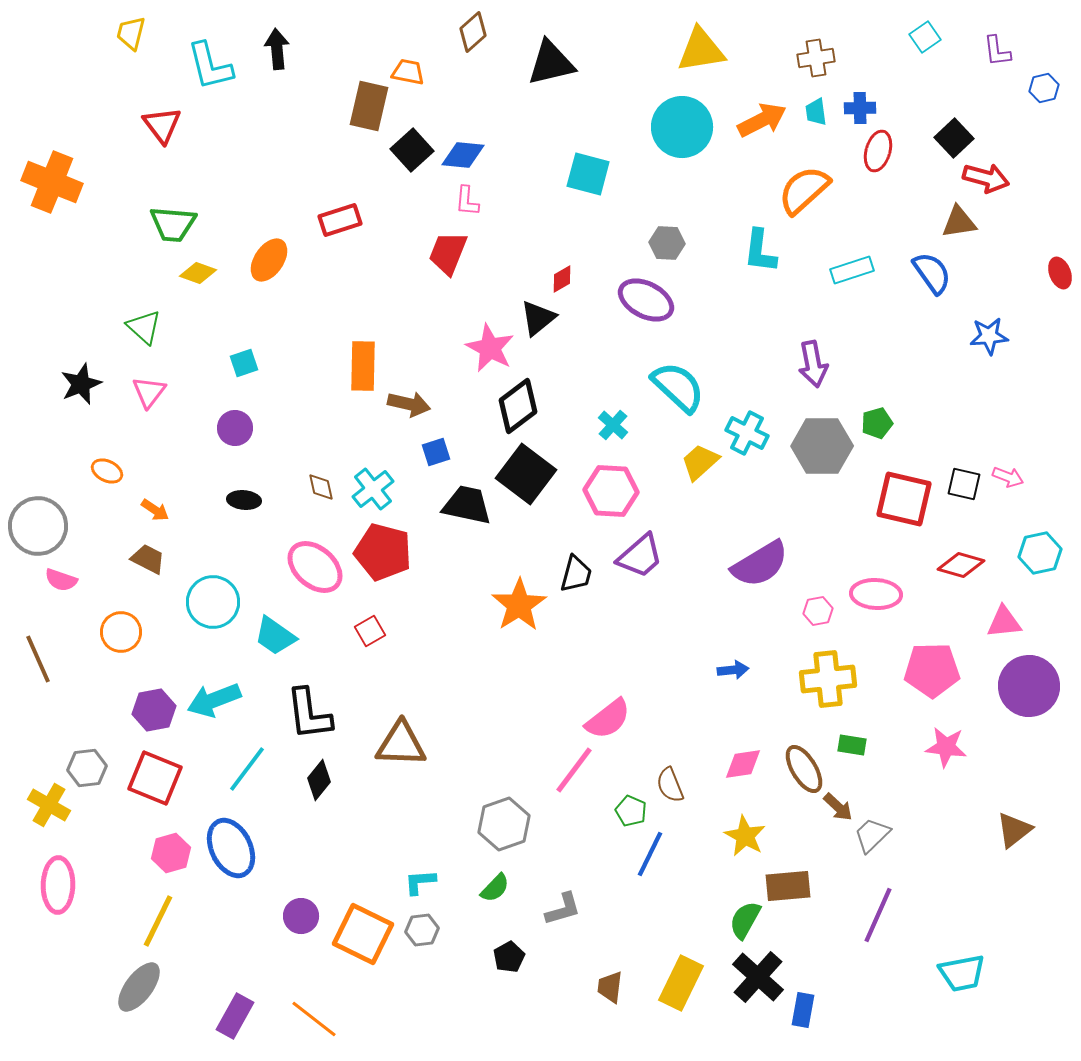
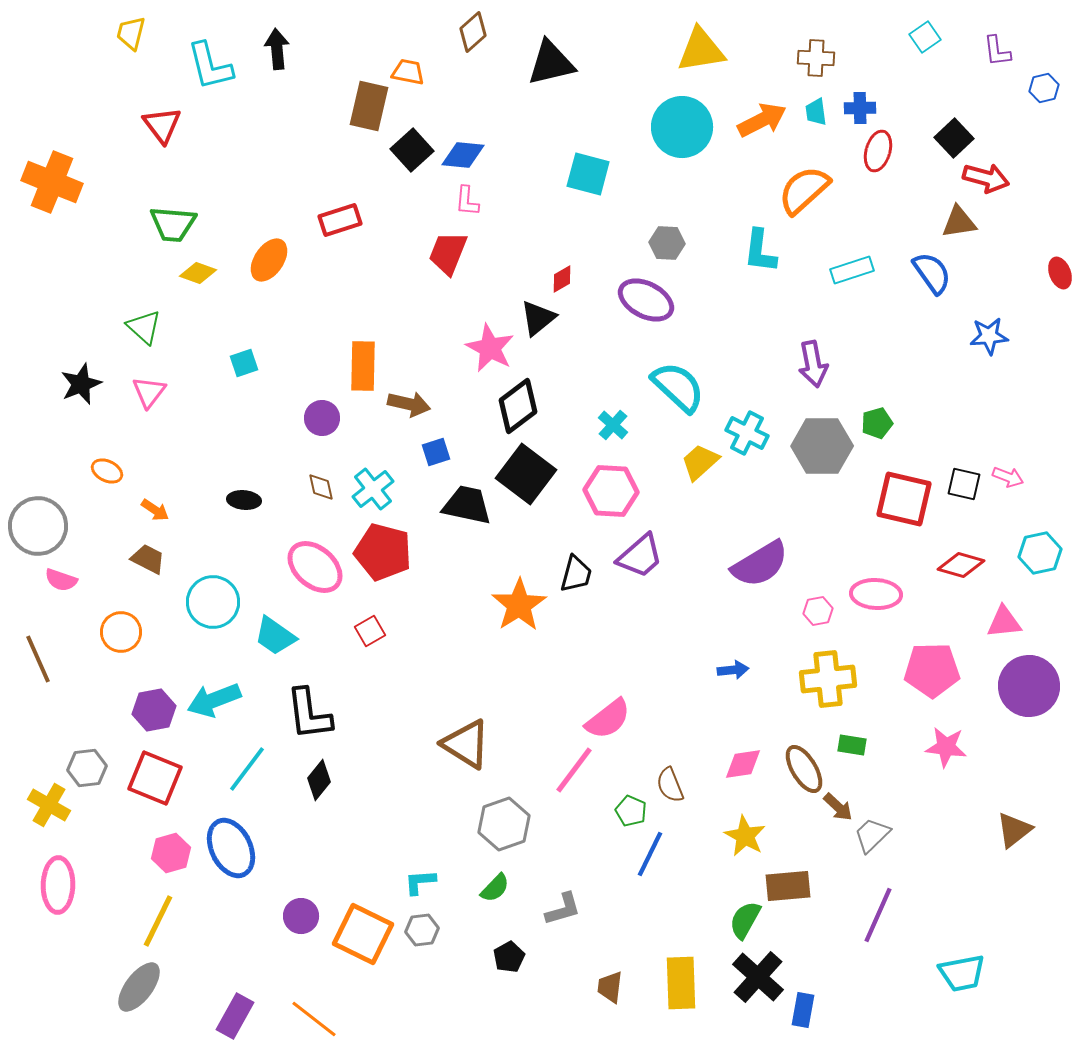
brown cross at (816, 58): rotated 12 degrees clockwise
purple circle at (235, 428): moved 87 px right, 10 px up
brown triangle at (401, 744): moved 65 px right; rotated 30 degrees clockwise
yellow rectangle at (681, 983): rotated 28 degrees counterclockwise
